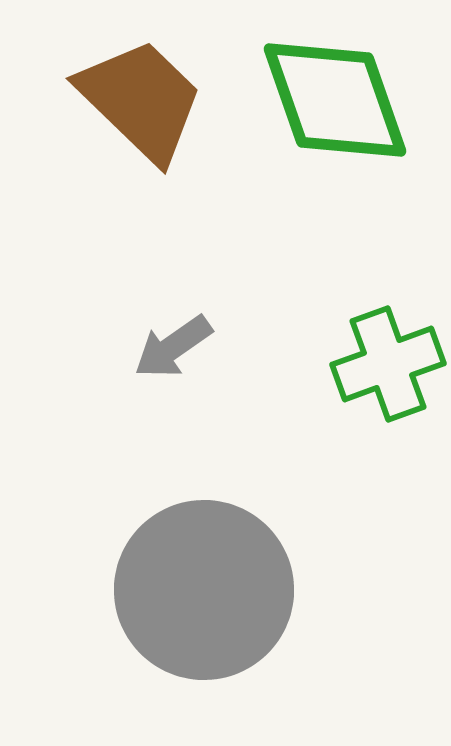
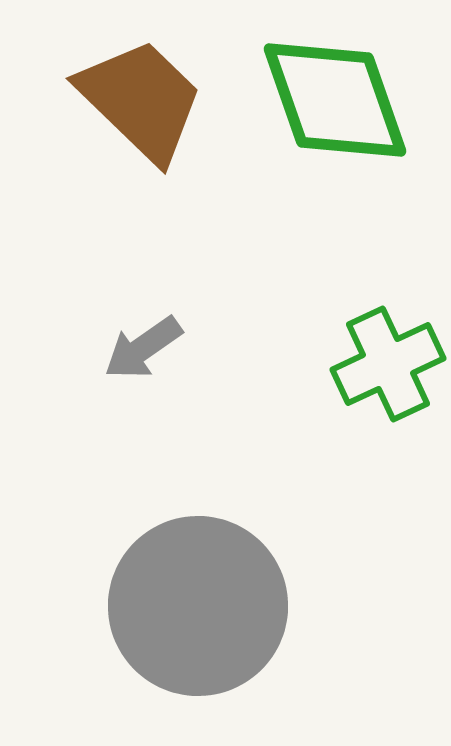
gray arrow: moved 30 px left, 1 px down
green cross: rotated 5 degrees counterclockwise
gray circle: moved 6 px left, 16 px down
